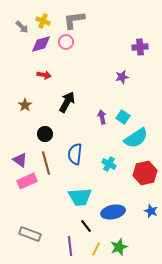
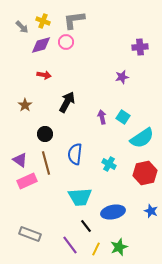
purple diamond: moved 1 px down
cyan semicircle: moved 6 px right
purple line: moved 1 px up; rotated 30 degrees counterclockwise
